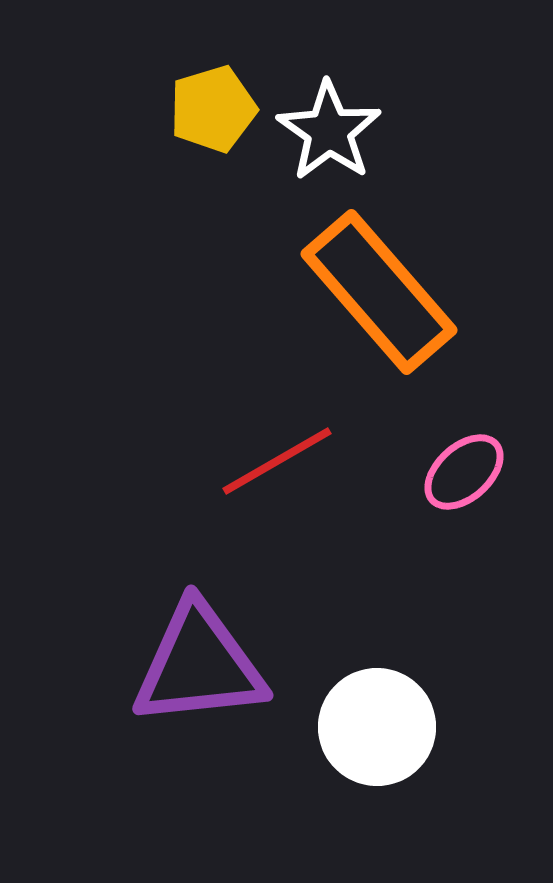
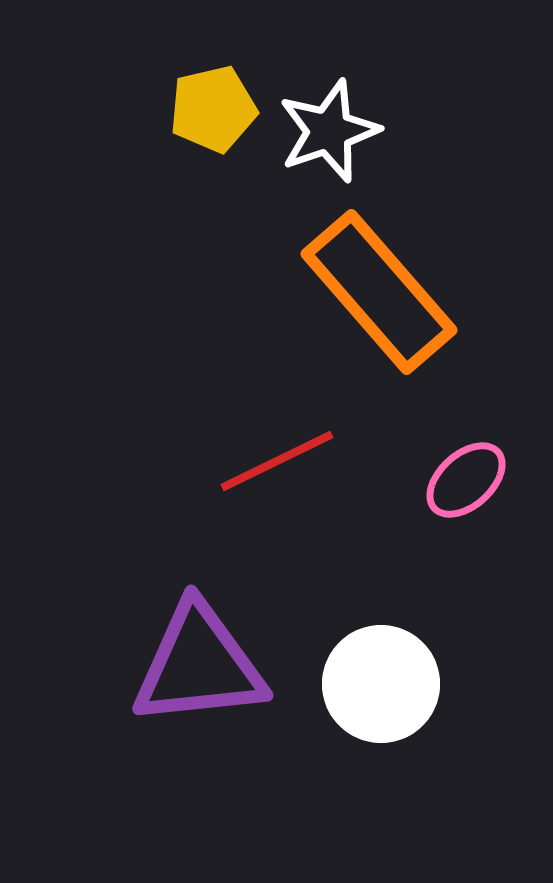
yellow pentagon: rotated 4 degrees clockwise
white star: rotated 18 degrees clockwise
red line: rotated 4 degrees clockwise
pink ellipse: moved 2 px right, 8 px down
white circle: moved 4 px right, 43 px up
